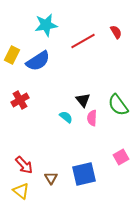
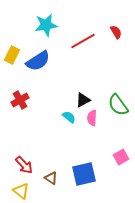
black triangle: rotated 42 degrees clockwise
cyan semicircle: moved 3 px right
brown triangle: rotated 24 degrees counterclockwise
